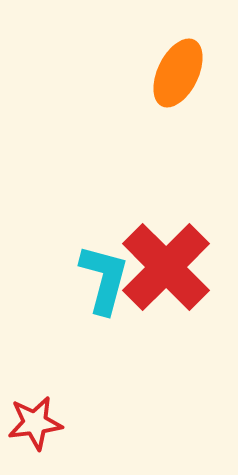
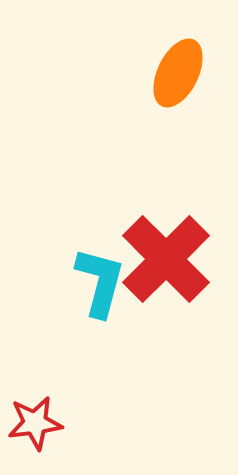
red cross: moved 8 px up
cyan L-shape: moved 4 px left, 3 px down
